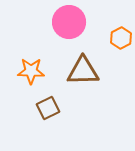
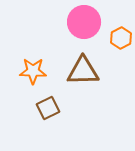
pink circle: moved 15 px right
orange star: moved 2 px right
